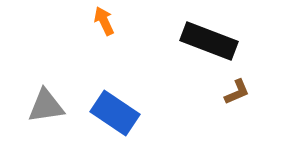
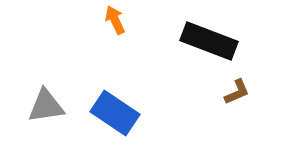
orange arrow: moved 11 px right, 1 px up
